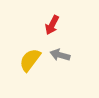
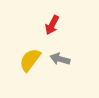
gray arrow: moved 4 px down
